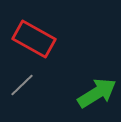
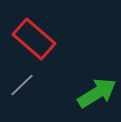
red rectangle: rotated 12 degrees clockwise
